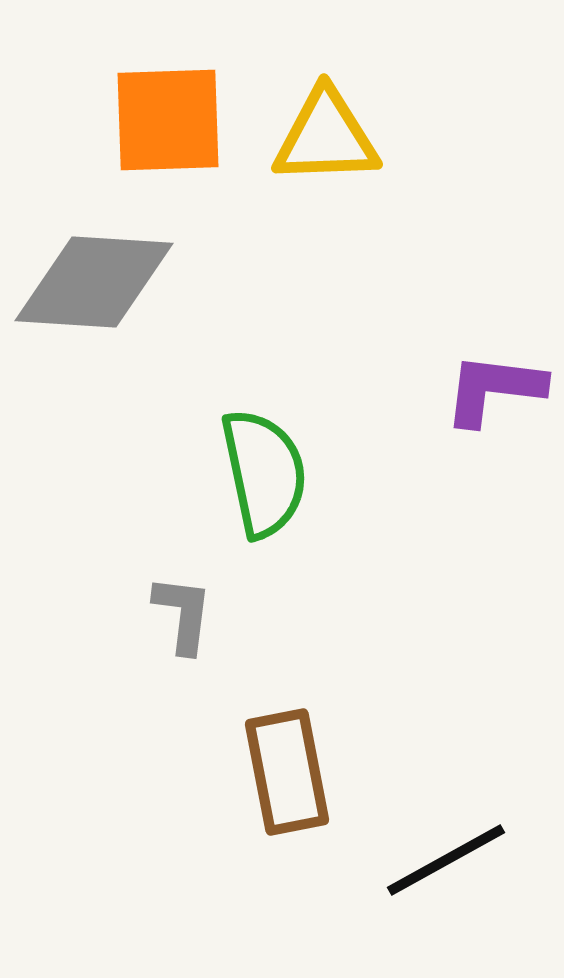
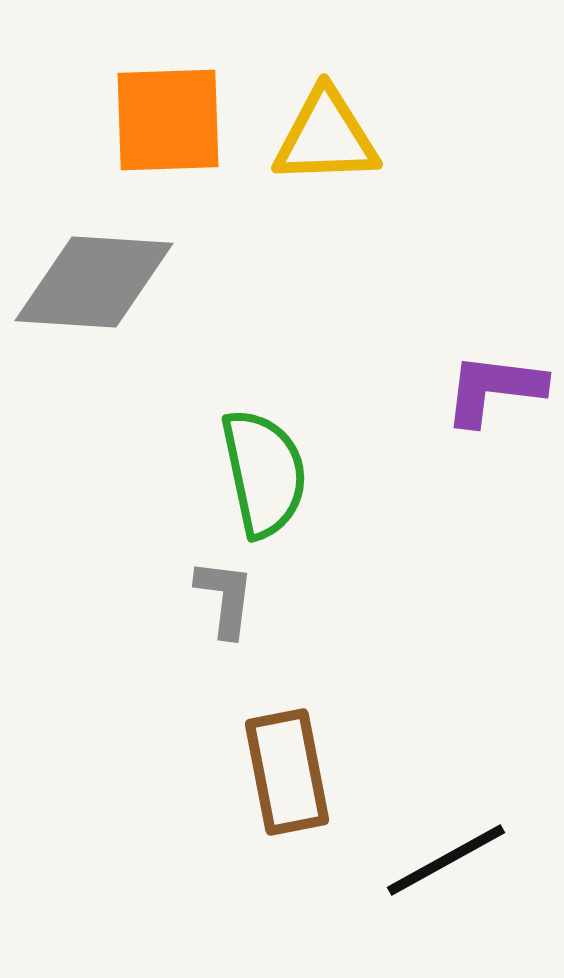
gray L-shape: moved 42 px right, 16 px up
